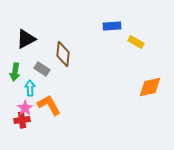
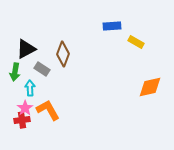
black triangle: moved 10 px down
brown diamond: rotated 15 degrees clockwise
orange L-shape: moved 1 px left, 5 px down
